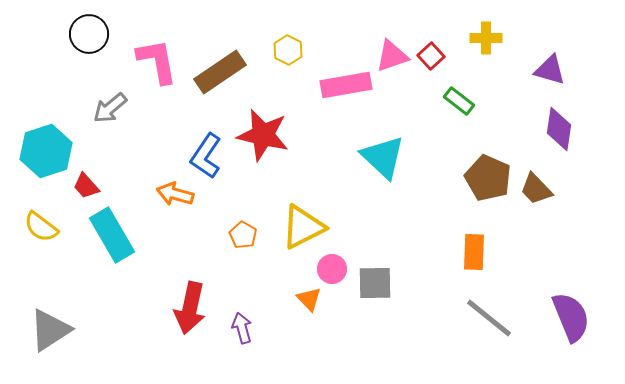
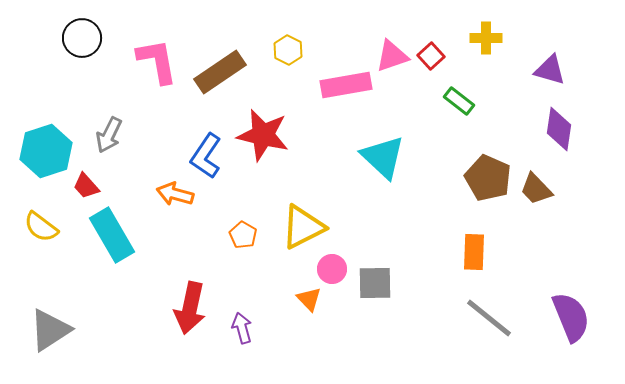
black circle: moved 7 px left, 4 px down
gray arrow: moved 1 px left, 27 px down; rotated 24 degrees counterclockwise
